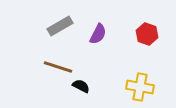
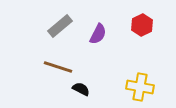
gray rectangle: rotated 10 degrees counterclockwise
red hexagon: moved 5 px left, 9 px up; rotated 15 degrees clockwise
black semicircle: moved 3 px down
